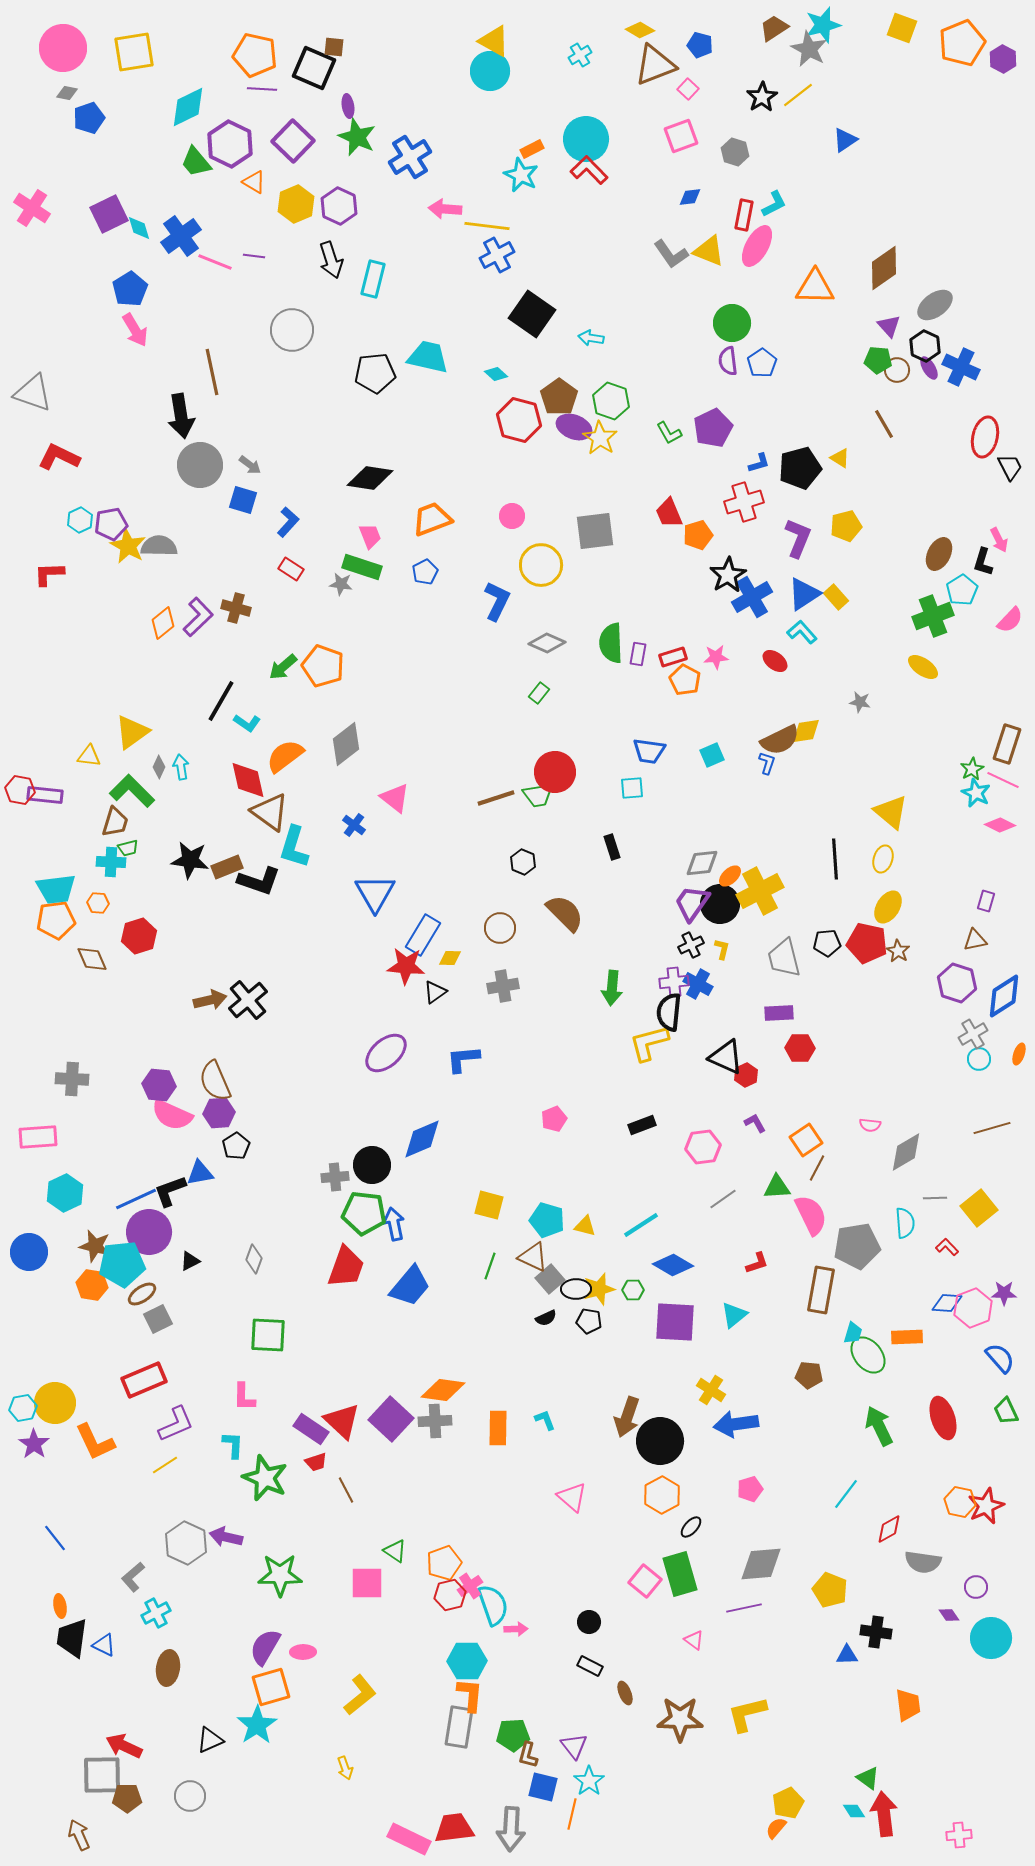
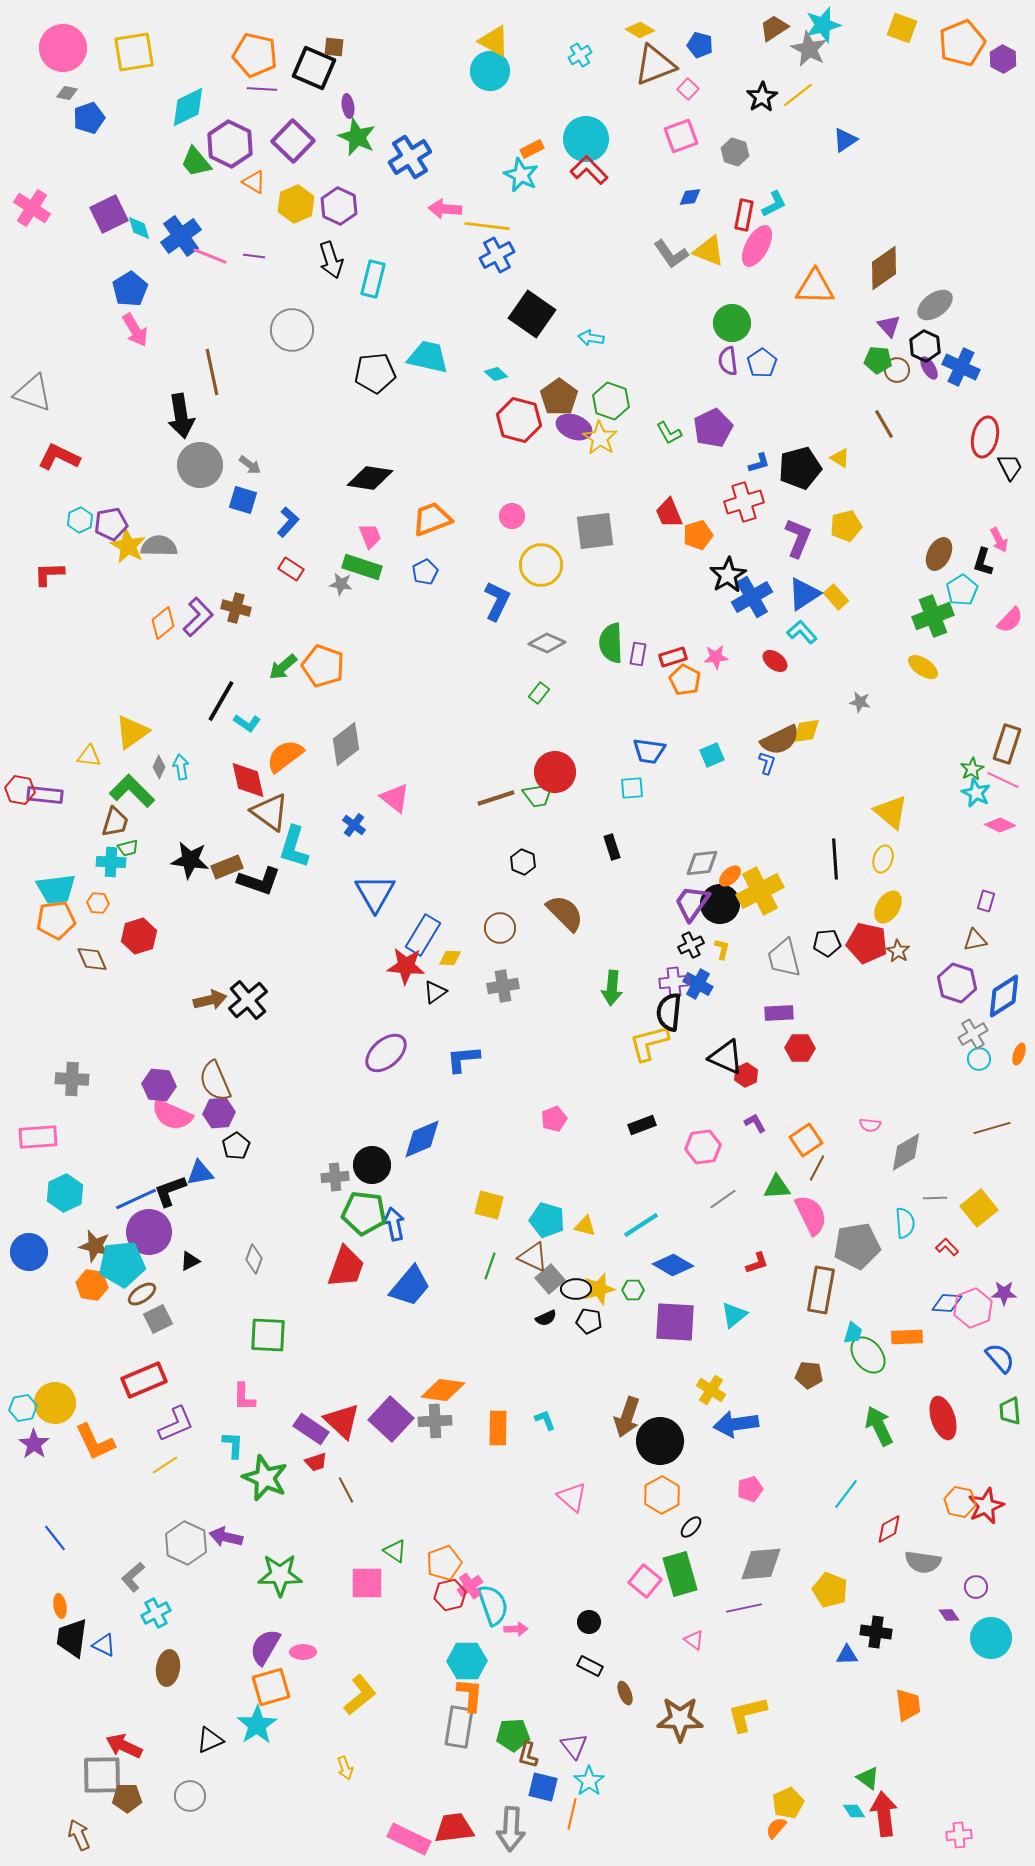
pink line at (215, 262): moved 5 px left, 6 px up
green trapezoid at (1006, 1411): moved 4 px right; rotated 20 degrees clockwise
